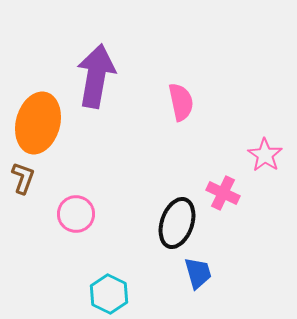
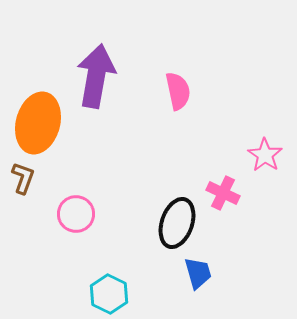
pink semicircle: moved 3 px left, 11 px up
